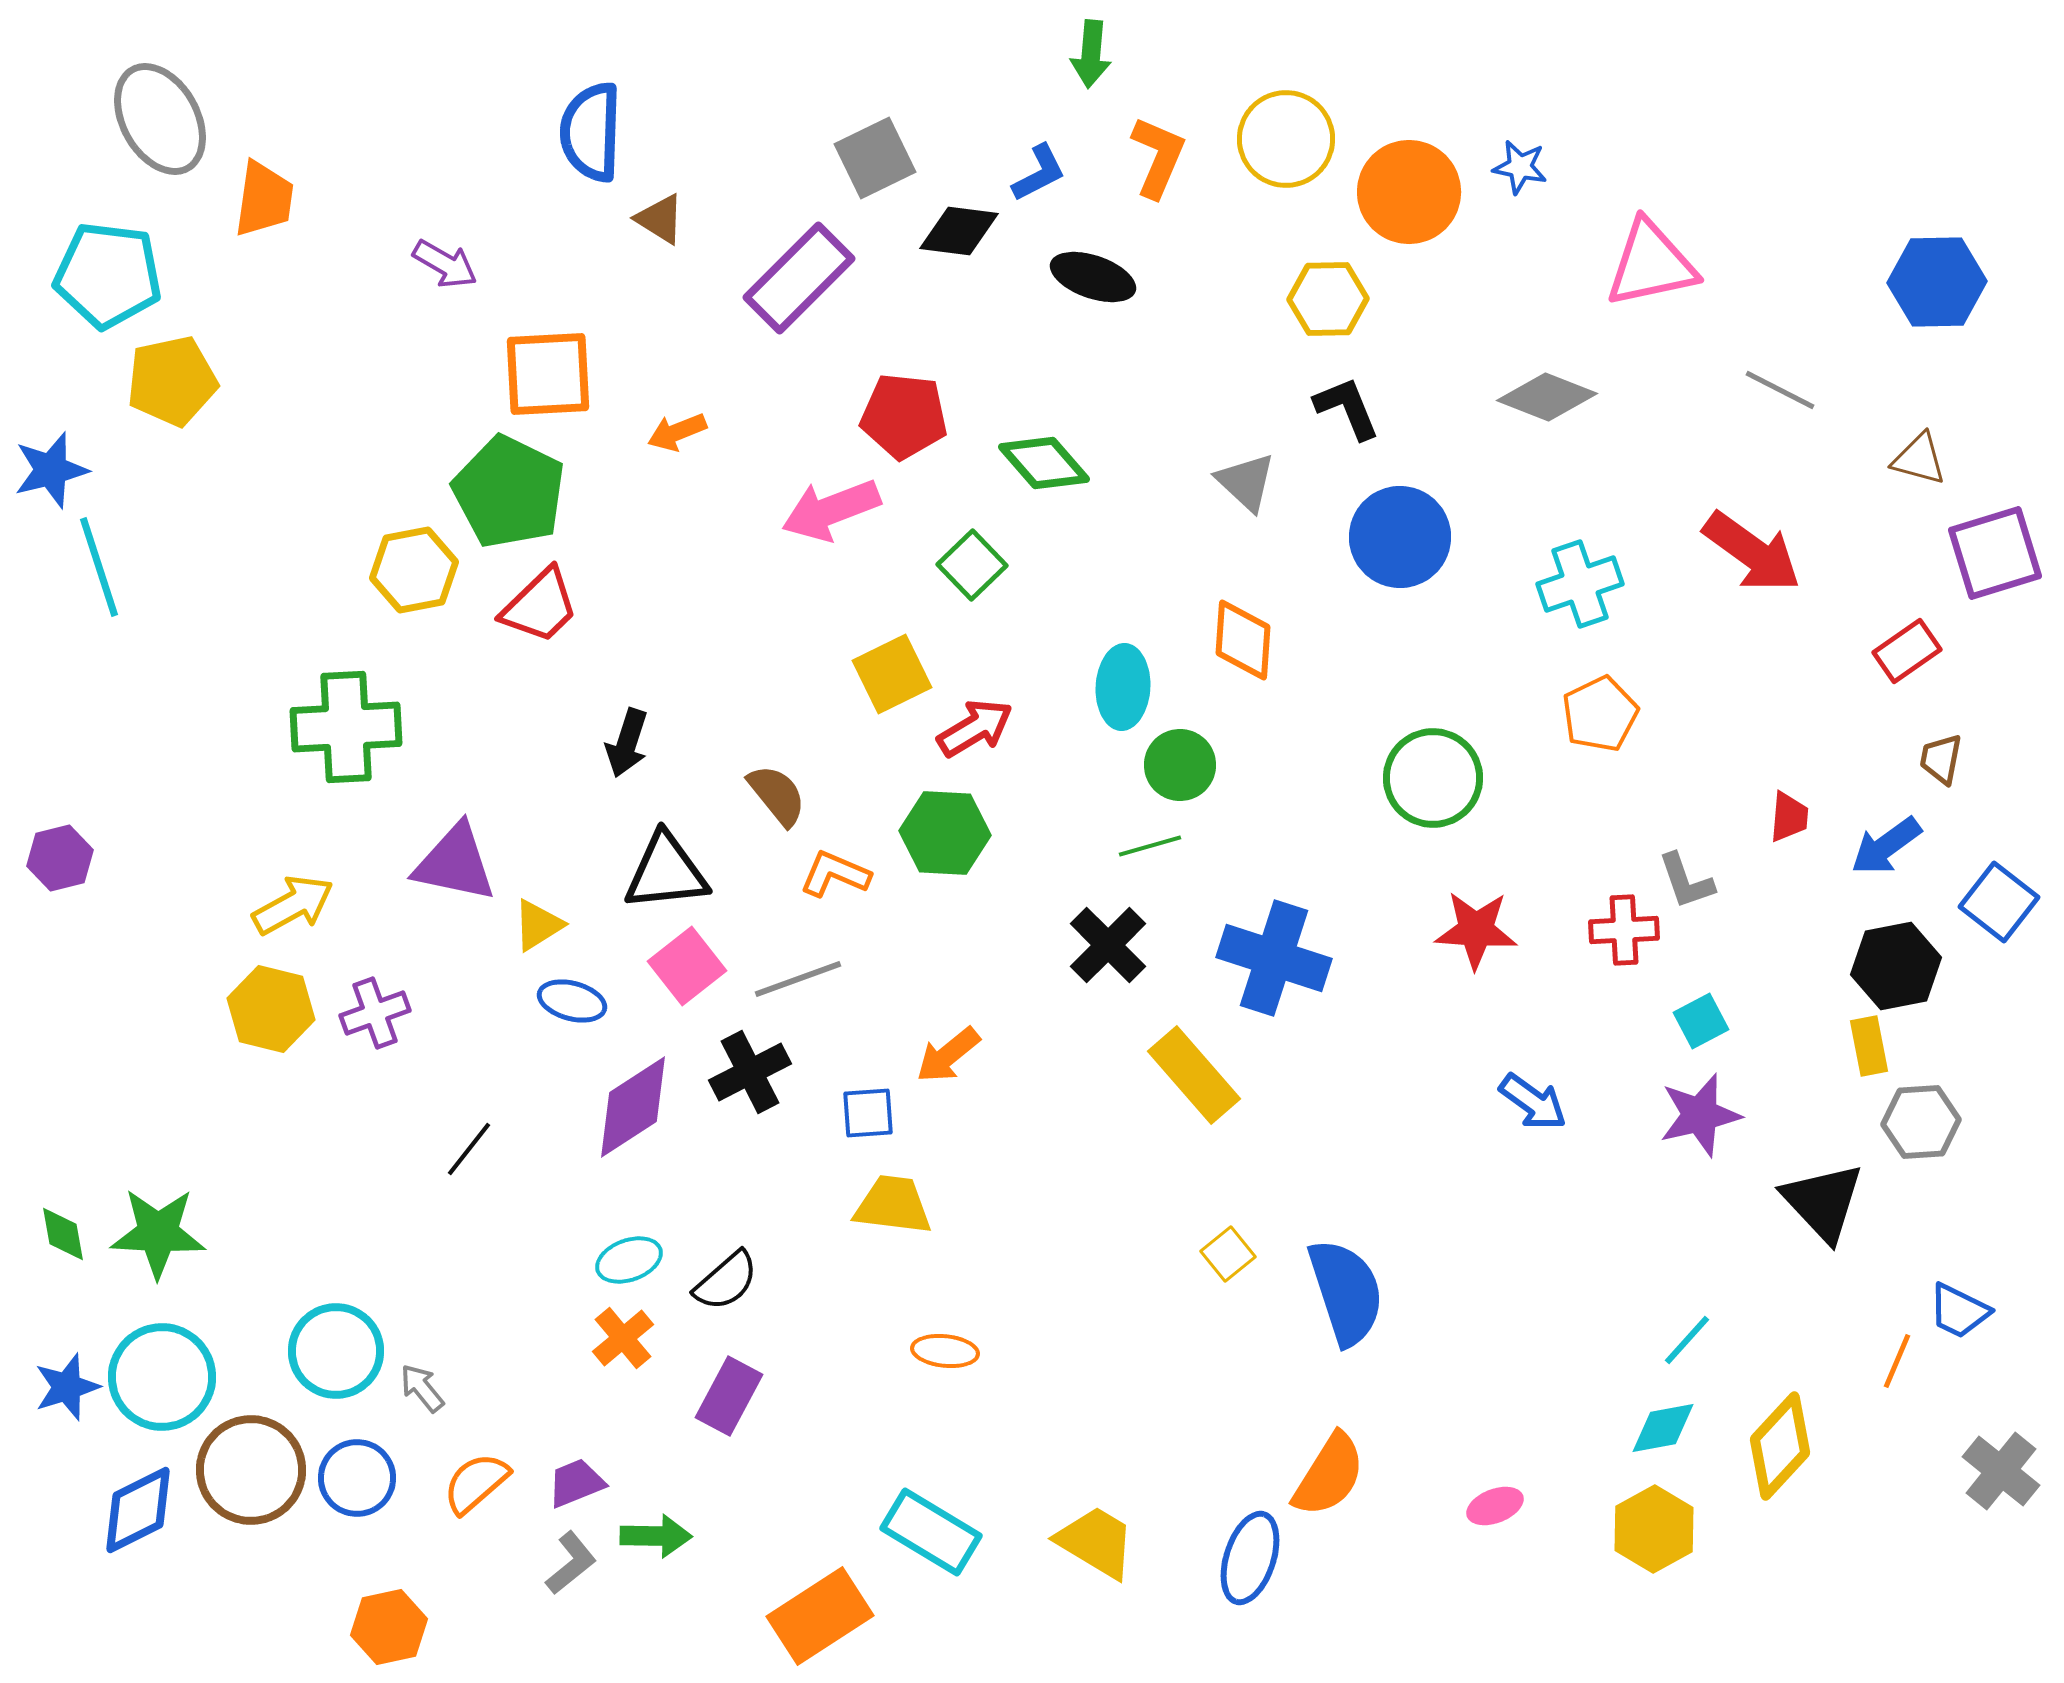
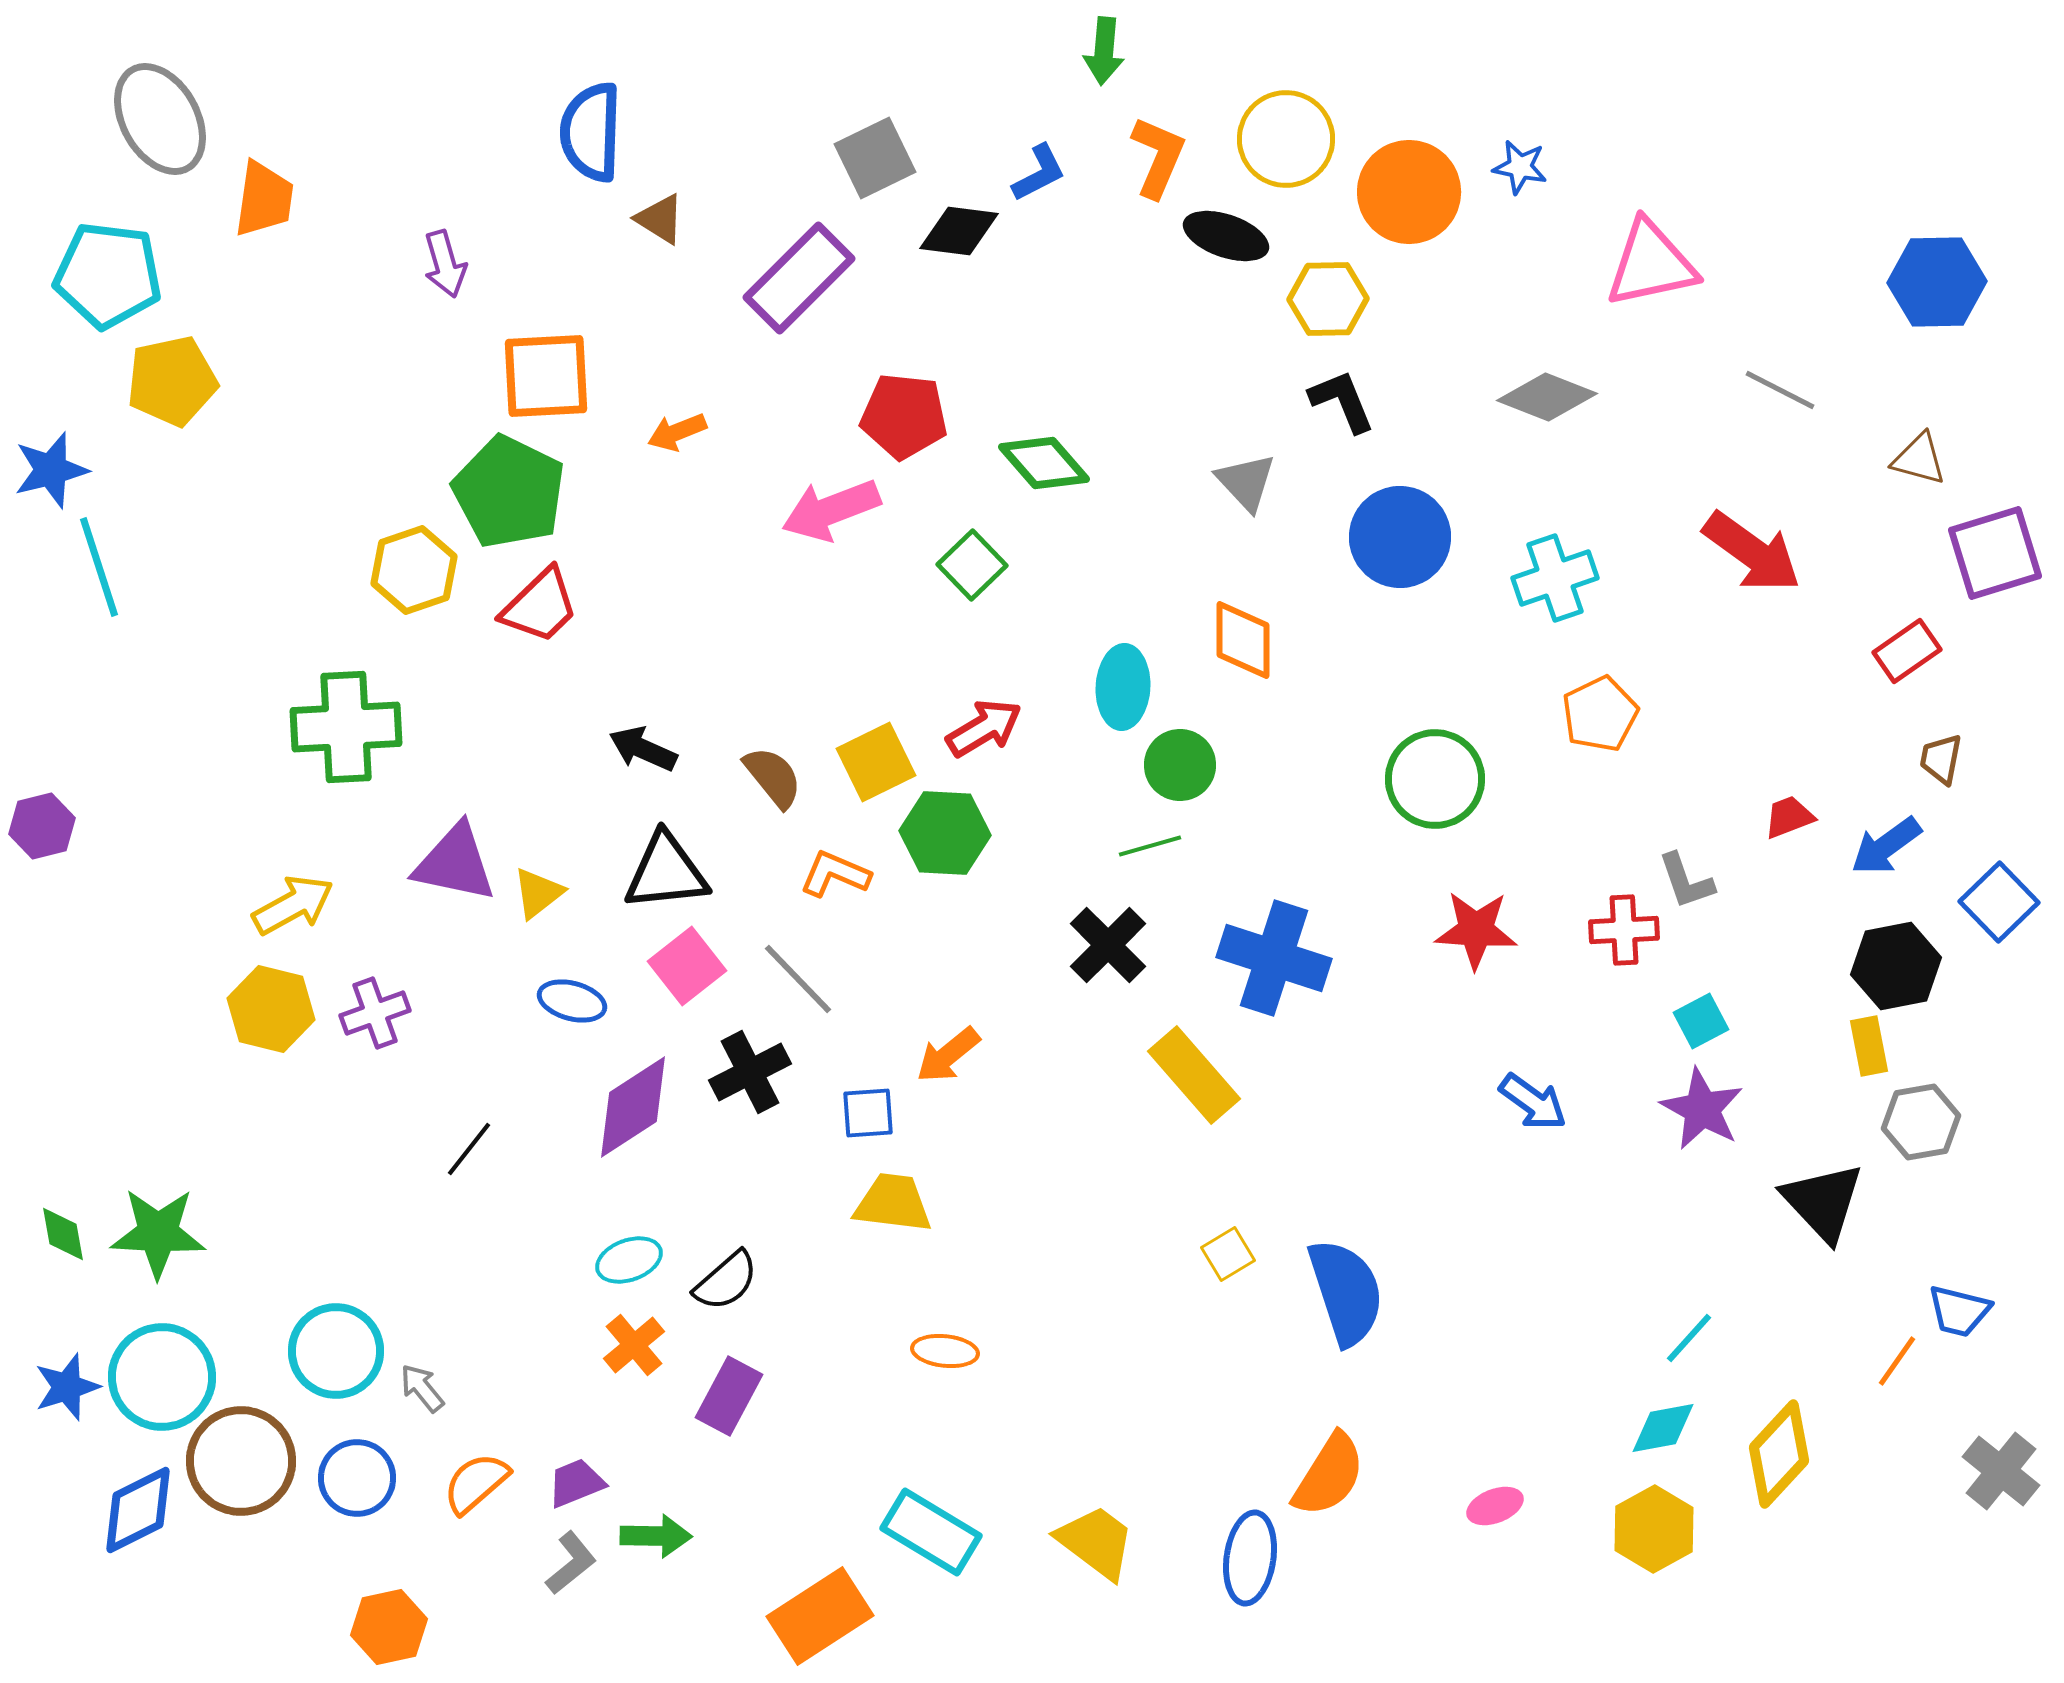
green arrow at (1091, 54): moved 13 px right, 3 px up
purple arrow at (445, 264): rotated 44 degrees clockwise
black ellipse at (1093, 277): moved 133 px right, 41 px up
orange square at (548, 374): moved 2 px left, 2 px down
black L-shape at (1347, 408): moved 5 px left, 7 px up
gray triangle at (1246, 482): rotated 4 degrees clockwise
yellow hexagon at (414, 570): rotated 8 degrees counterclockwise
cyan cross at (1580, 584): moved 25 px left, 6 px up
orange diamond at (1243, 640): rotated 4 degrees counterclockwise
yellow square at (892, 674): moved 16 px left, 88 px down
red arrow at (975, 728): moved 9 px right
black arrow at (627, 743): moved 16 px right, 6 px down; rotated 96 degrees clockwise
green circle at (1433, 778): moved 2 px right, 1 px down
brown semicircle at (777, 795): moved 4 px left, 18 px up
red trapezoid at (1789, 817): rotated 116 degrees counterclockwise
purple hexagon at (60, 858): moved 18 px left, 32 px up
blue square at (1999, 902): rotated 8 degrees clockwise
yellow triangle at (538, 925): moved 32 px up; rotated 6 degrees counterclockwise
gray line at (798, 979): rotated 66 degrees clockwise
purple star at (1700, 1115): moved 2 px right, 6 px up; rotated 30 degrees counterclockwise
gray hexagon at (1921, 1122): rotated 6 degrees counterclockwise
yellow trapezoid at (893, 1205): moved 2 px up
yellow square at (1228, 1254): rotated 8 degrees clockwise
blue trapezoid at (1959, 1311): rotated 12 degrees counterclockwise
orange cross at (623, 1338): moved 11 px right, 7 px down
cyan line at (1687, 1340): moved 2 px right, 2 px up
orange line at (1897, 1361): rotated 12 degrees clockwise
yellow diamond at (1780, 1446): moved 1 px left, 8 px down
brown circle at (251, 1470): moved 10 px left, 9 px up
yellow trapezoid at (1096, 1542): rotated 6 degrees clockwise
blue ellipse at (1250, 1558): rotated 10 degrees counterclockwise
